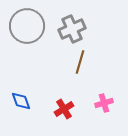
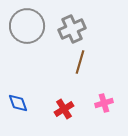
blue diamond: moved 3 px left, 2 px down
